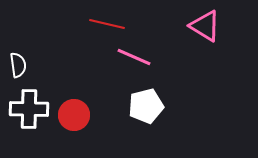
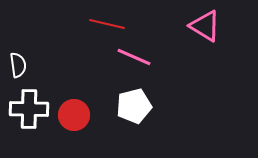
white pentagon: moved 12 px left
